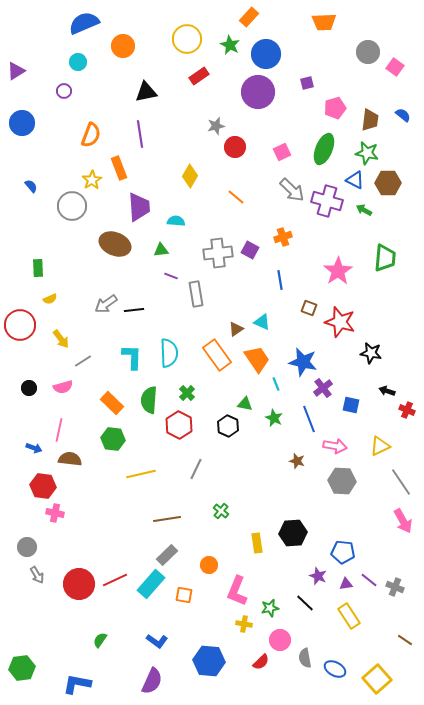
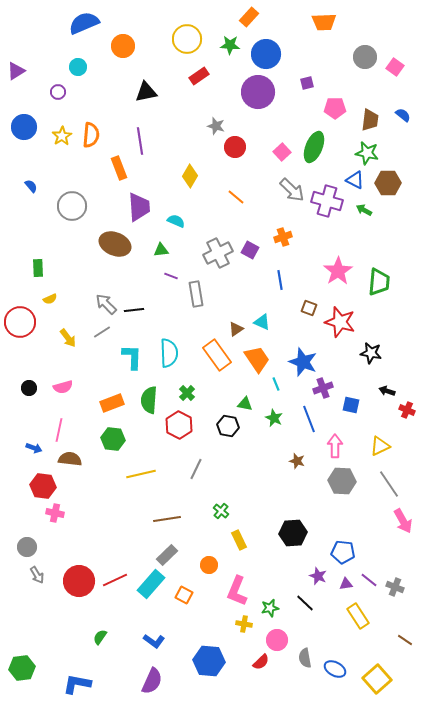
green star at (230, 45): rotated 24 degrees counterclockwise
gray circle at (368, 52): moved 3 px left, 5 px down
cyan circle at (78, 62): moved 5 px down
purple circle at (64, 91): moved 6 px left, 1 px down
pink pentagon at (335, 108): rotated 15 degrees clockwise
blue circle at (22, 123): moved 2 px right, 4 px down
gray star at (216, 126): rotated 30 degrees clockwise
purple line at (140, 134): moved 7 px down
orange semicircle at (91, 135): rotated 15 degrees counterclockwise
green ellipse at (324, 149): moved 10 px left, 2 px up
pink square at (282, 152): rotated 18 degrees counterclockwise
yellow star at (92, 180): moved 30 px left, 44 px up
cyan semicircle at (176, 221): rotated 18 degrees clockwise
gray cross at (218, 253): rotated 20 degrees counterclockwise
green trapezoid at (385, 258): moved 6 px left, 24 px down
gray arrow at (106, 304): rotated 80 degrees clockwise
red circle at (20, 325): moved 3 px up
yellow arrow at (61, 339): moved 7 px right, 1 px up
gray line at (83, 361): moved 19 px right, 29 px up
blue star at (303, 362): rotated 8 degrees clockwise
purple cross at (323, 388): rotated 18 degrees clockwise
orange rectangle at (112, 403): rotated 65 degrees counterclockwise
black hexagon at (228, 426): rotated 15 degrees counterclockwise
pink arrow at (335, 446): rotated 100 degrees counterclockwise
gray line at (401, 482): moved 12 px left, 2 px down
yellow rectangle at (257, 543): moved 18 px left, 3 px up; rotated 18 degrees counterclockwise
red circle at (79, 584): moved 3 px up
orange square at (184, 595): rotated 18 degrees clockwise
yellow rectangle at (349, 616): moved 9 px right
green semicircle at (100, 640): moved 3 px up
pink circle at (280, 640): moved 3 px left
blue L-shape at (157, 641): moved 3 px left
